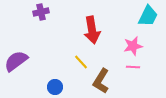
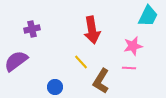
purple cross: moved 9 px left, 17 px down
pink line: moved 4 px left, 1 px down
